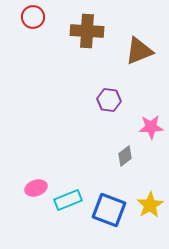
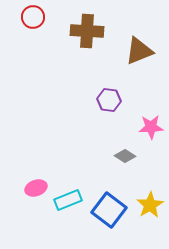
gray diamond: rotated 70 degrees clockwise
blue square: rotated 16 degrees clockwise
